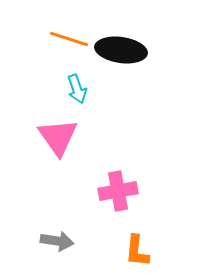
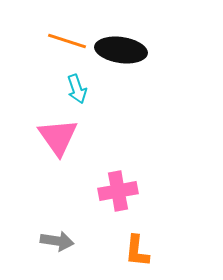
orange line: moved 2 px left, 2 px down
